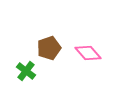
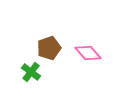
green cross: moved 5 px right, 1 px down
